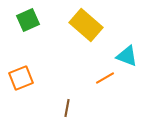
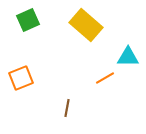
cyan triangle: moved 1 px right, 1 px down; rotated 20 degrees counterclockwise
